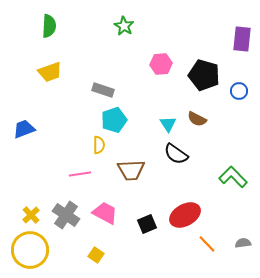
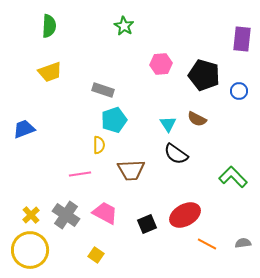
orange line: rotated 18 degrees counterclockwise
